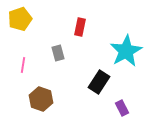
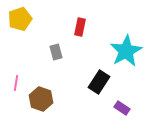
gray rectangle: moved 2 px left, 1 px up
pink line: moved 7 px left, 18 px down
purple rectangle: rotated 28 degrees counterclockwise
